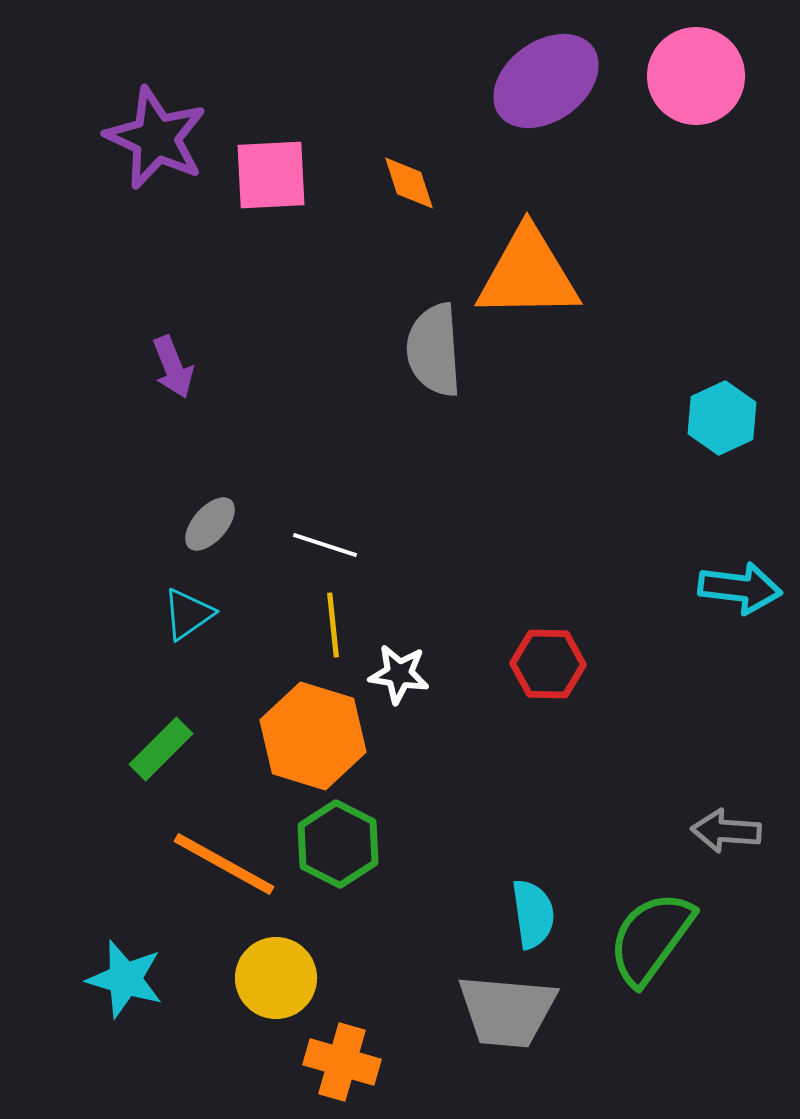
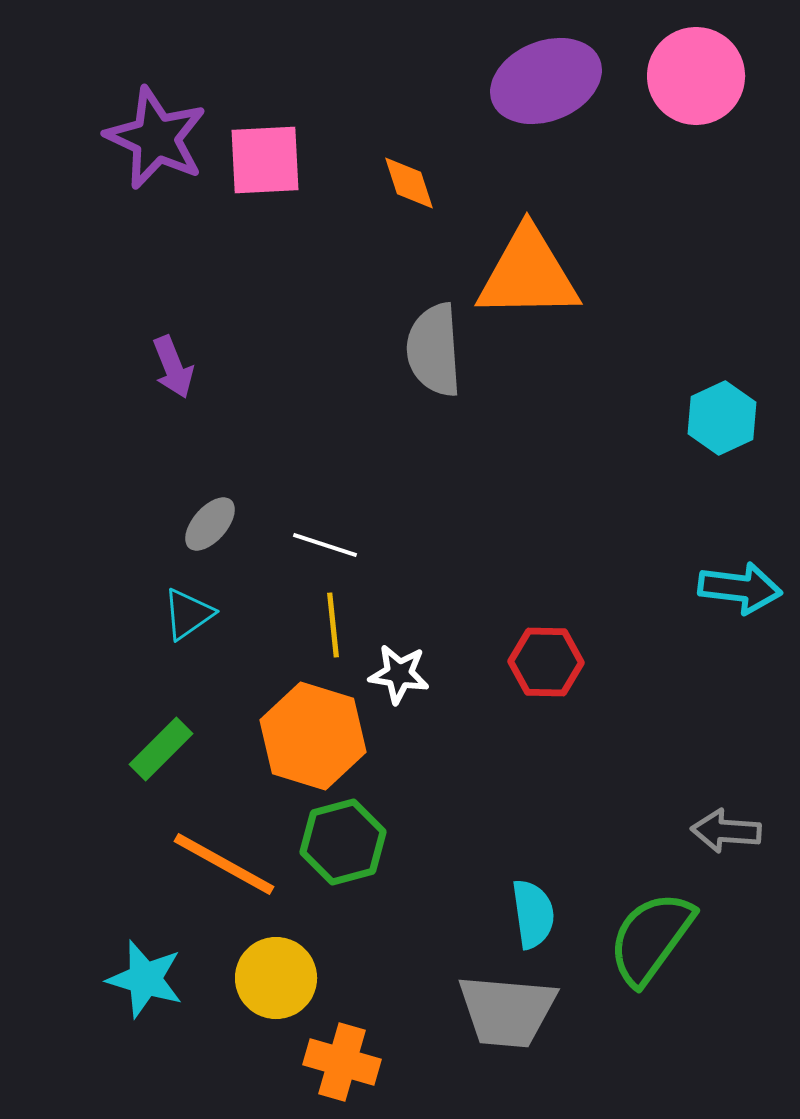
purple ellipse: rotated 14 degrees clockwise
pink square: moved 6 px left, 15 px up
red hexagon: moved 2 px left, 2 px up
green hexagon: moved 5 px right, 2 px up; rotated 18 degrees clockwise
cyan star: moved 20 px right
